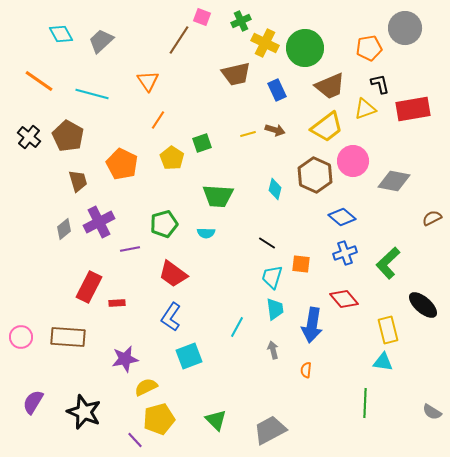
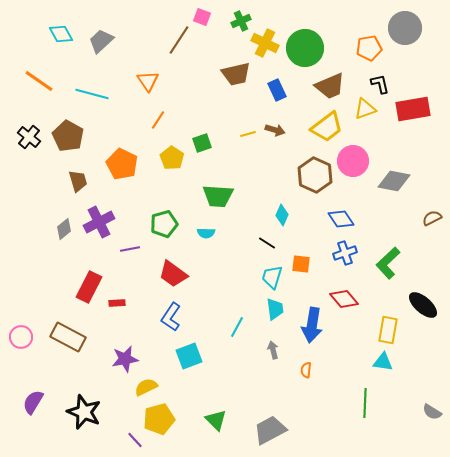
cyan diamond at (275, 189): moved 7 px right, 26 px down; rotated 10 degrees clockwise
blue diamond at (342, 217): moved 1 px left, 2 px down; rotated 16 degrees clockwise
yellow rectangle at (388, 330): rotated 24 degrees clockwise
brown rectangle at (68, 337): rotated 24 degrees clockwise
